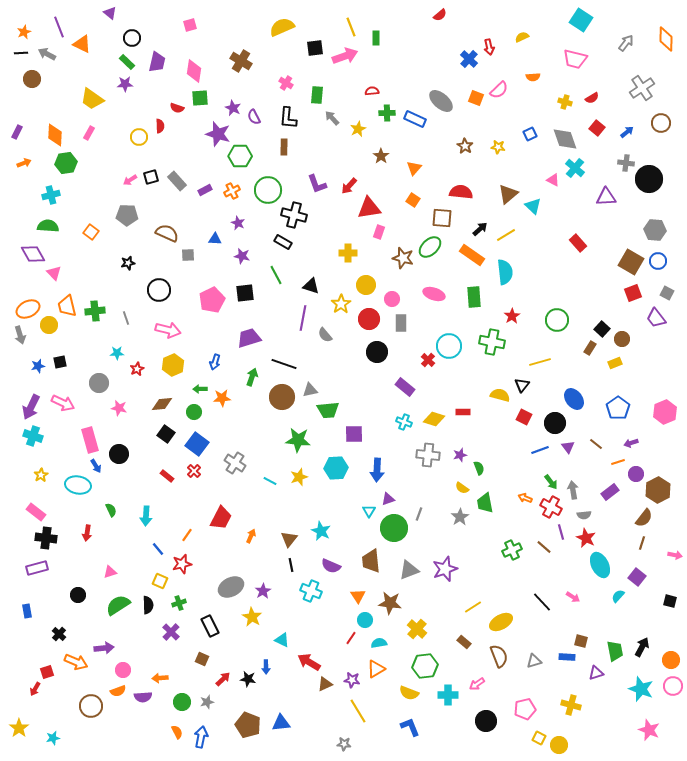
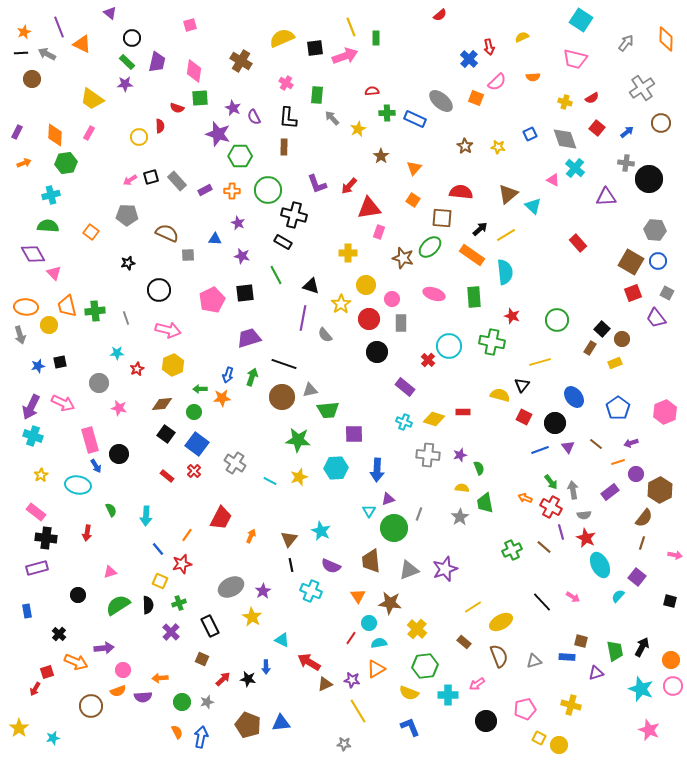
yellow semicircle at (282, 27): moved 11 px down
pink semicircle at (499, 90): moved 2 px left, 8 px up
orange cross at (232, 191): rotated 28 degrees clockwise
orange ellipse at (28, 309): moved 2 px left, 2 px up; rotated 30 degrees clockwise
red star at (512, 316): rotated 21 degrees counterclockwise
blue arrow at (215, 362): moved 13 px right, 13 px down
blue ellipse at (574, 399): moved 2 px up
yellow semicircle at (462, 488): rotated 152 degrees clockwise
brown hexagon at (658, 490): moved 2 px right
cyan circle at (365, 620): moved 4 px right, 3 px down
